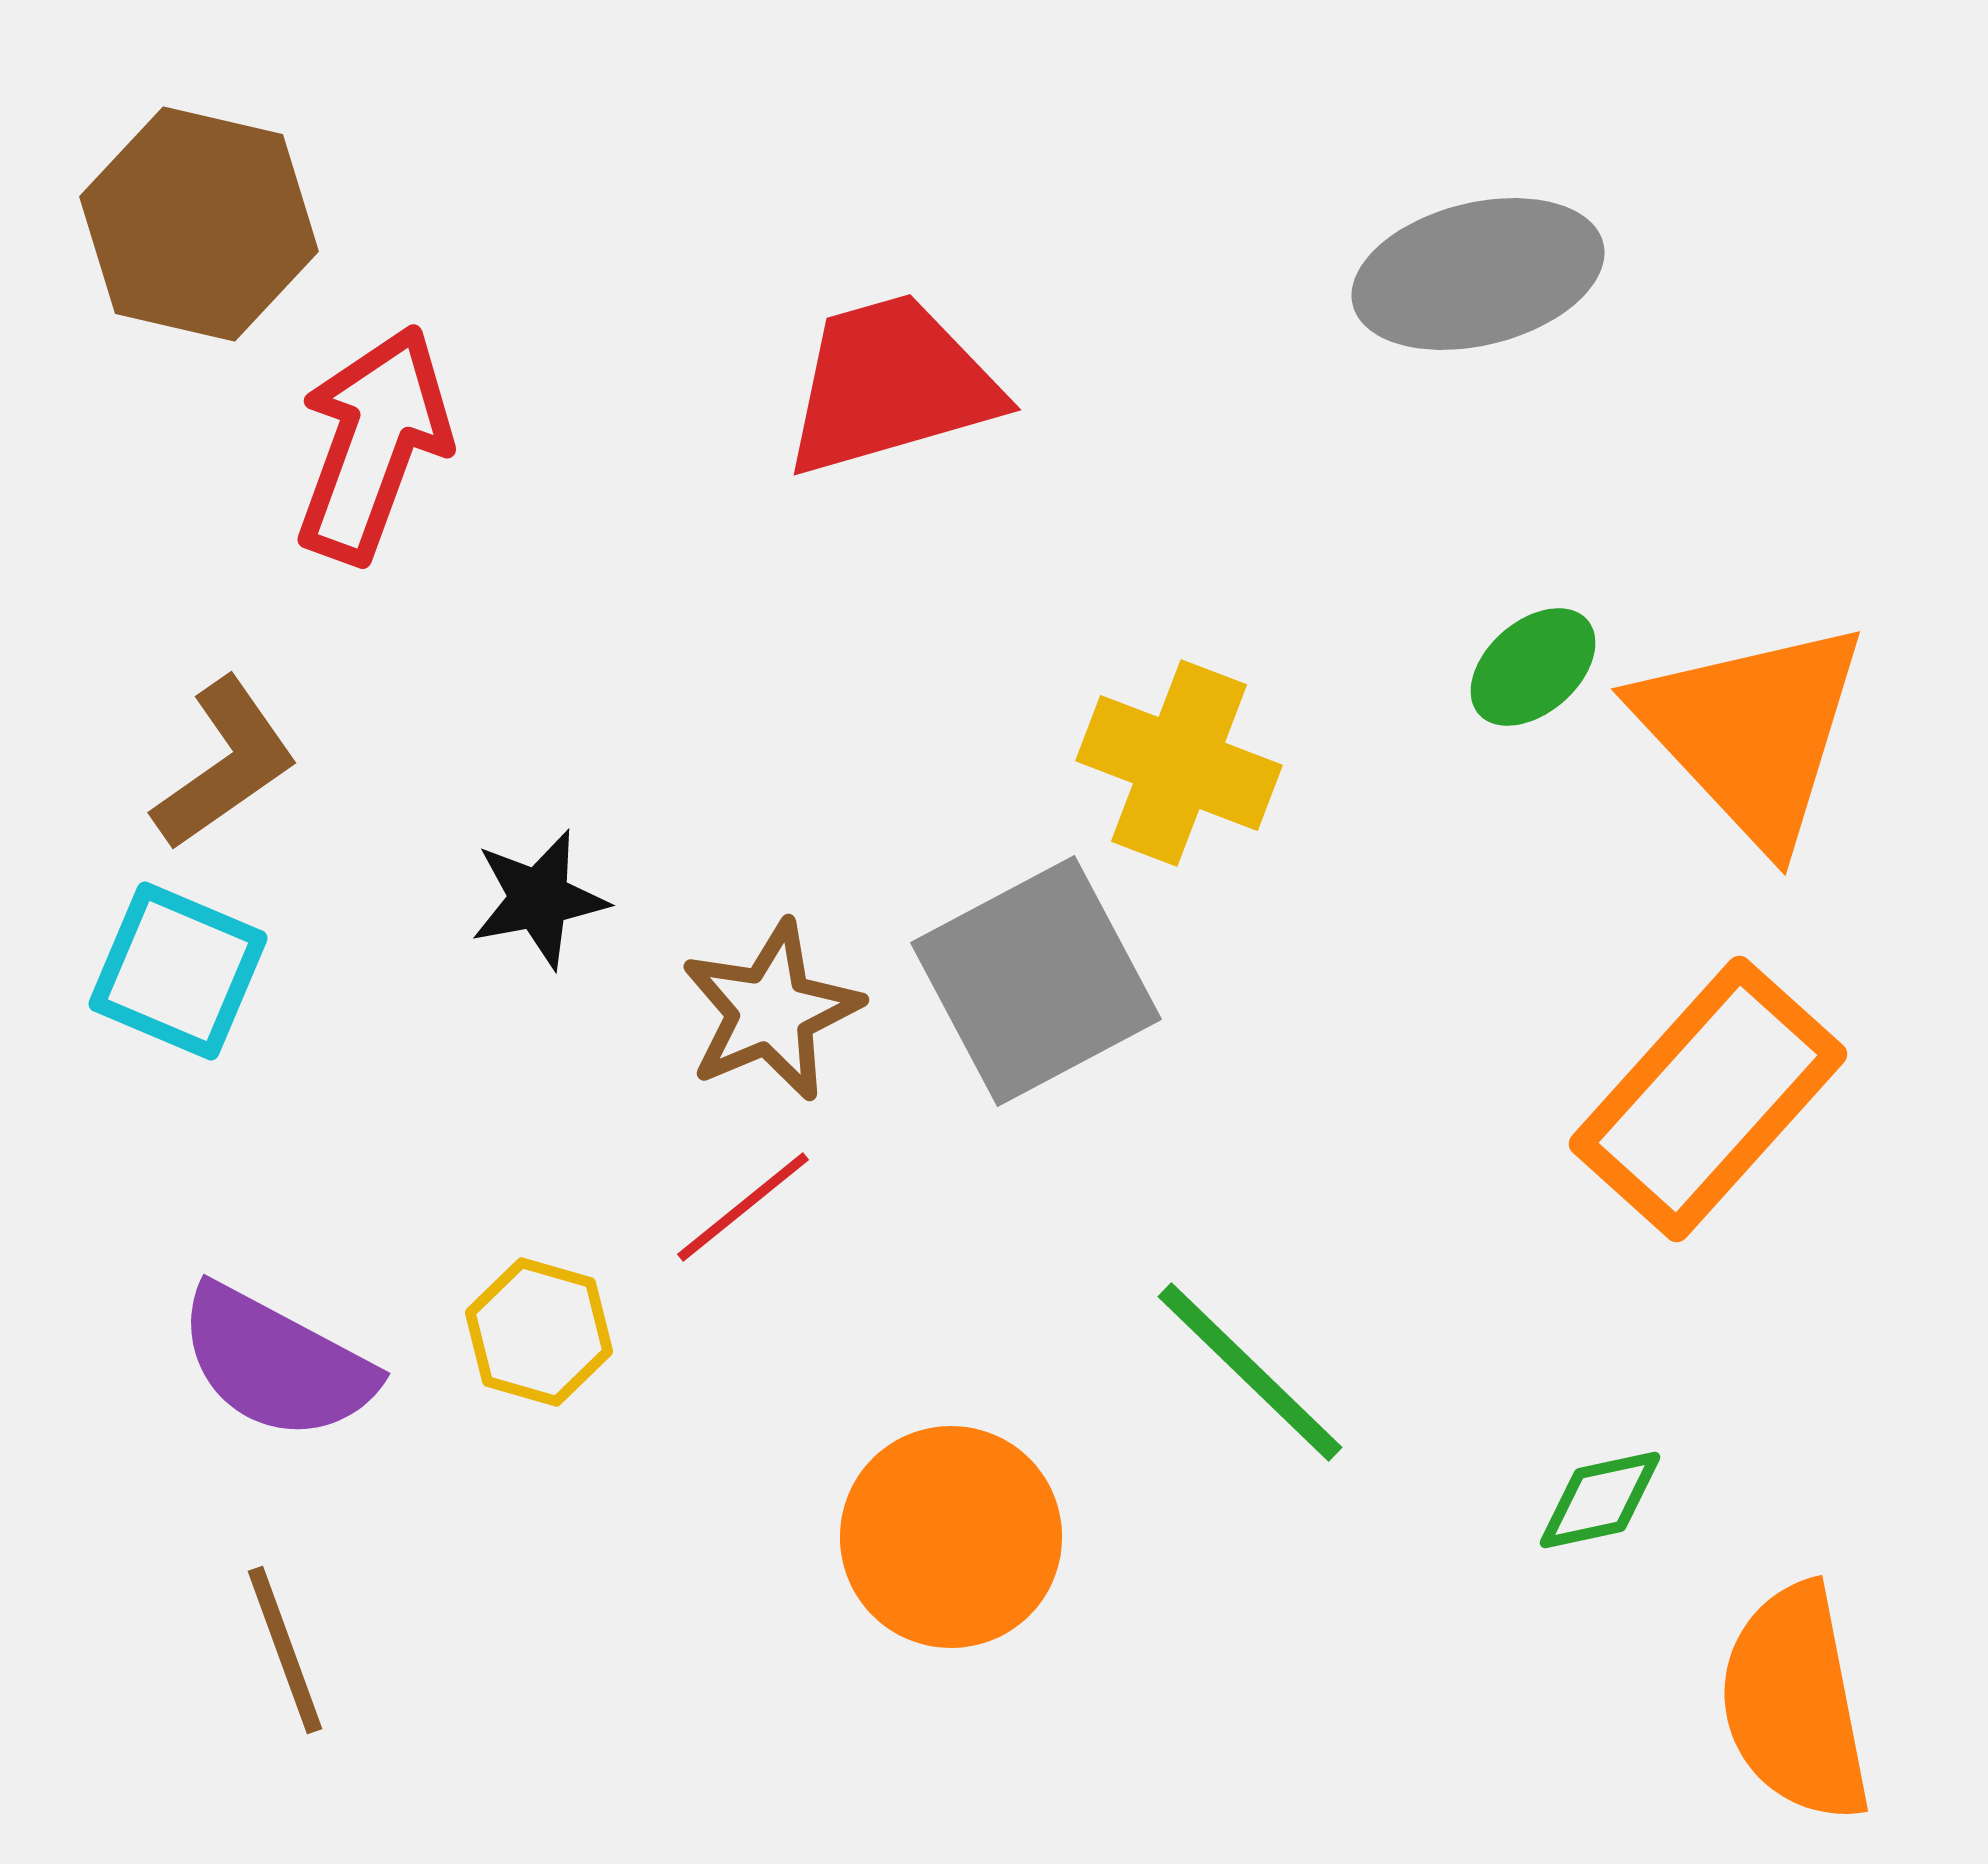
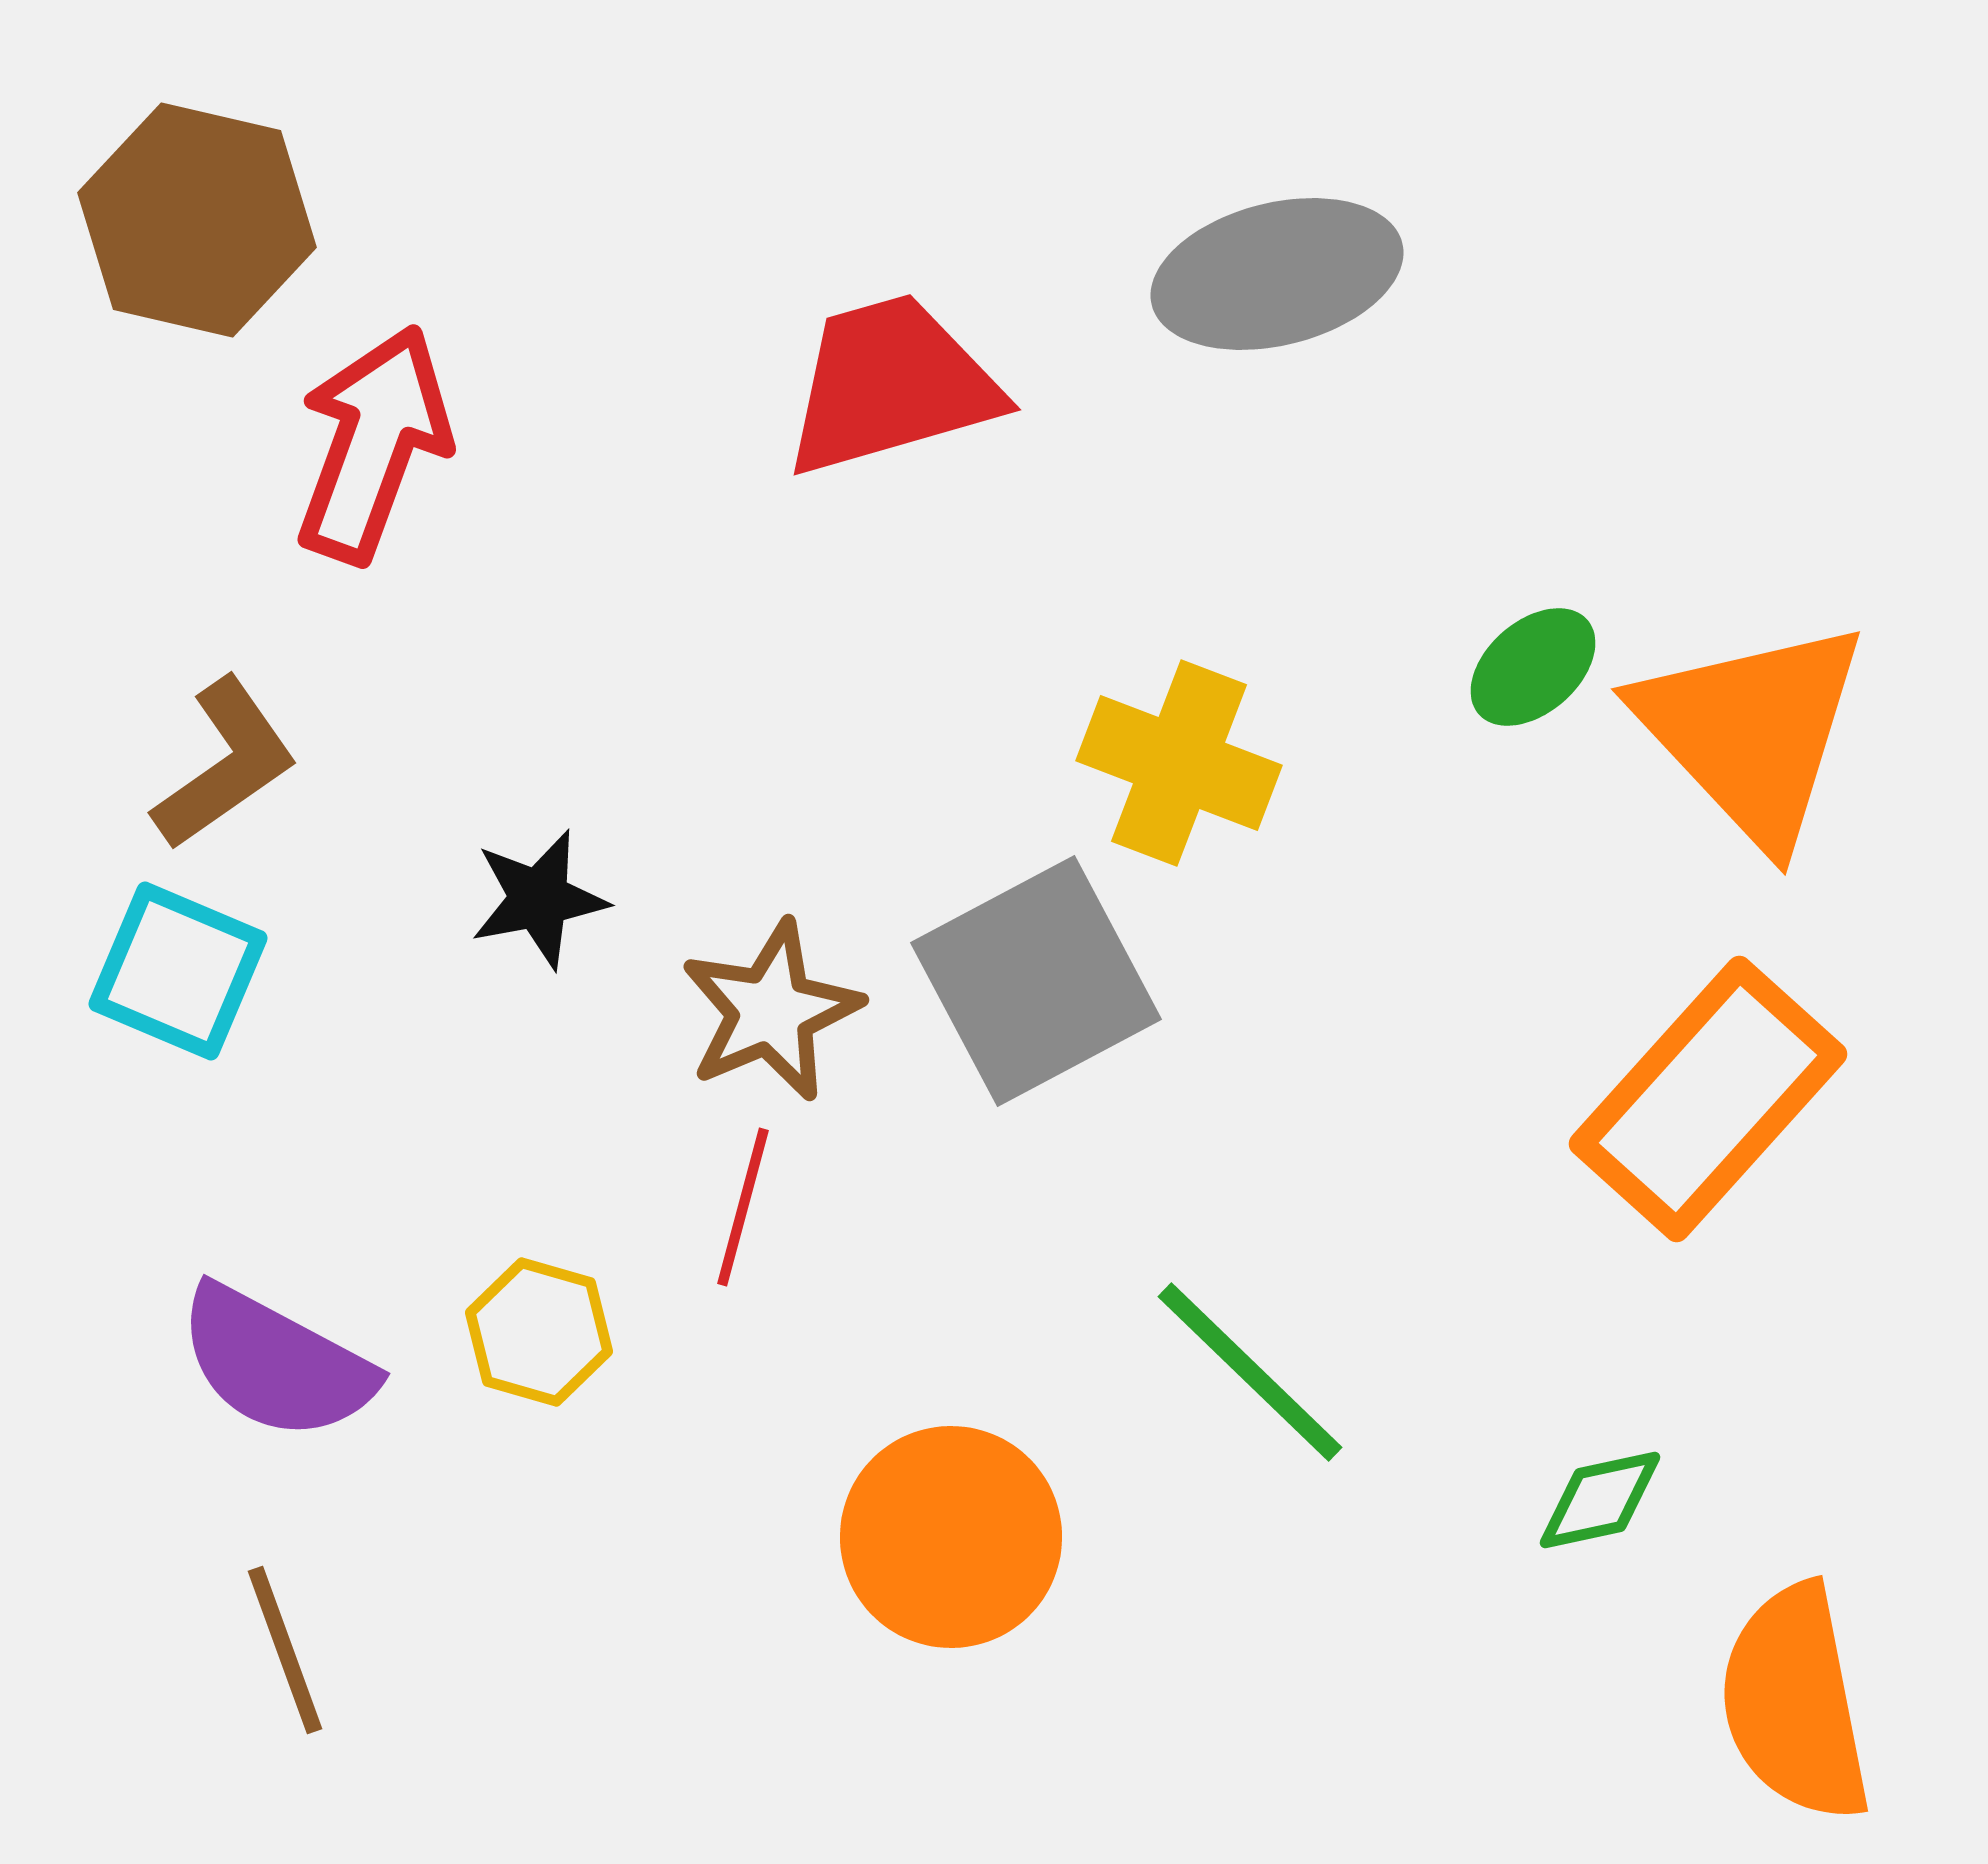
brown hexagon: moved 2 px left, 4 px up
gray ellipse: moved 201 px left
red line: rotated 36 degrees counterclockwise
